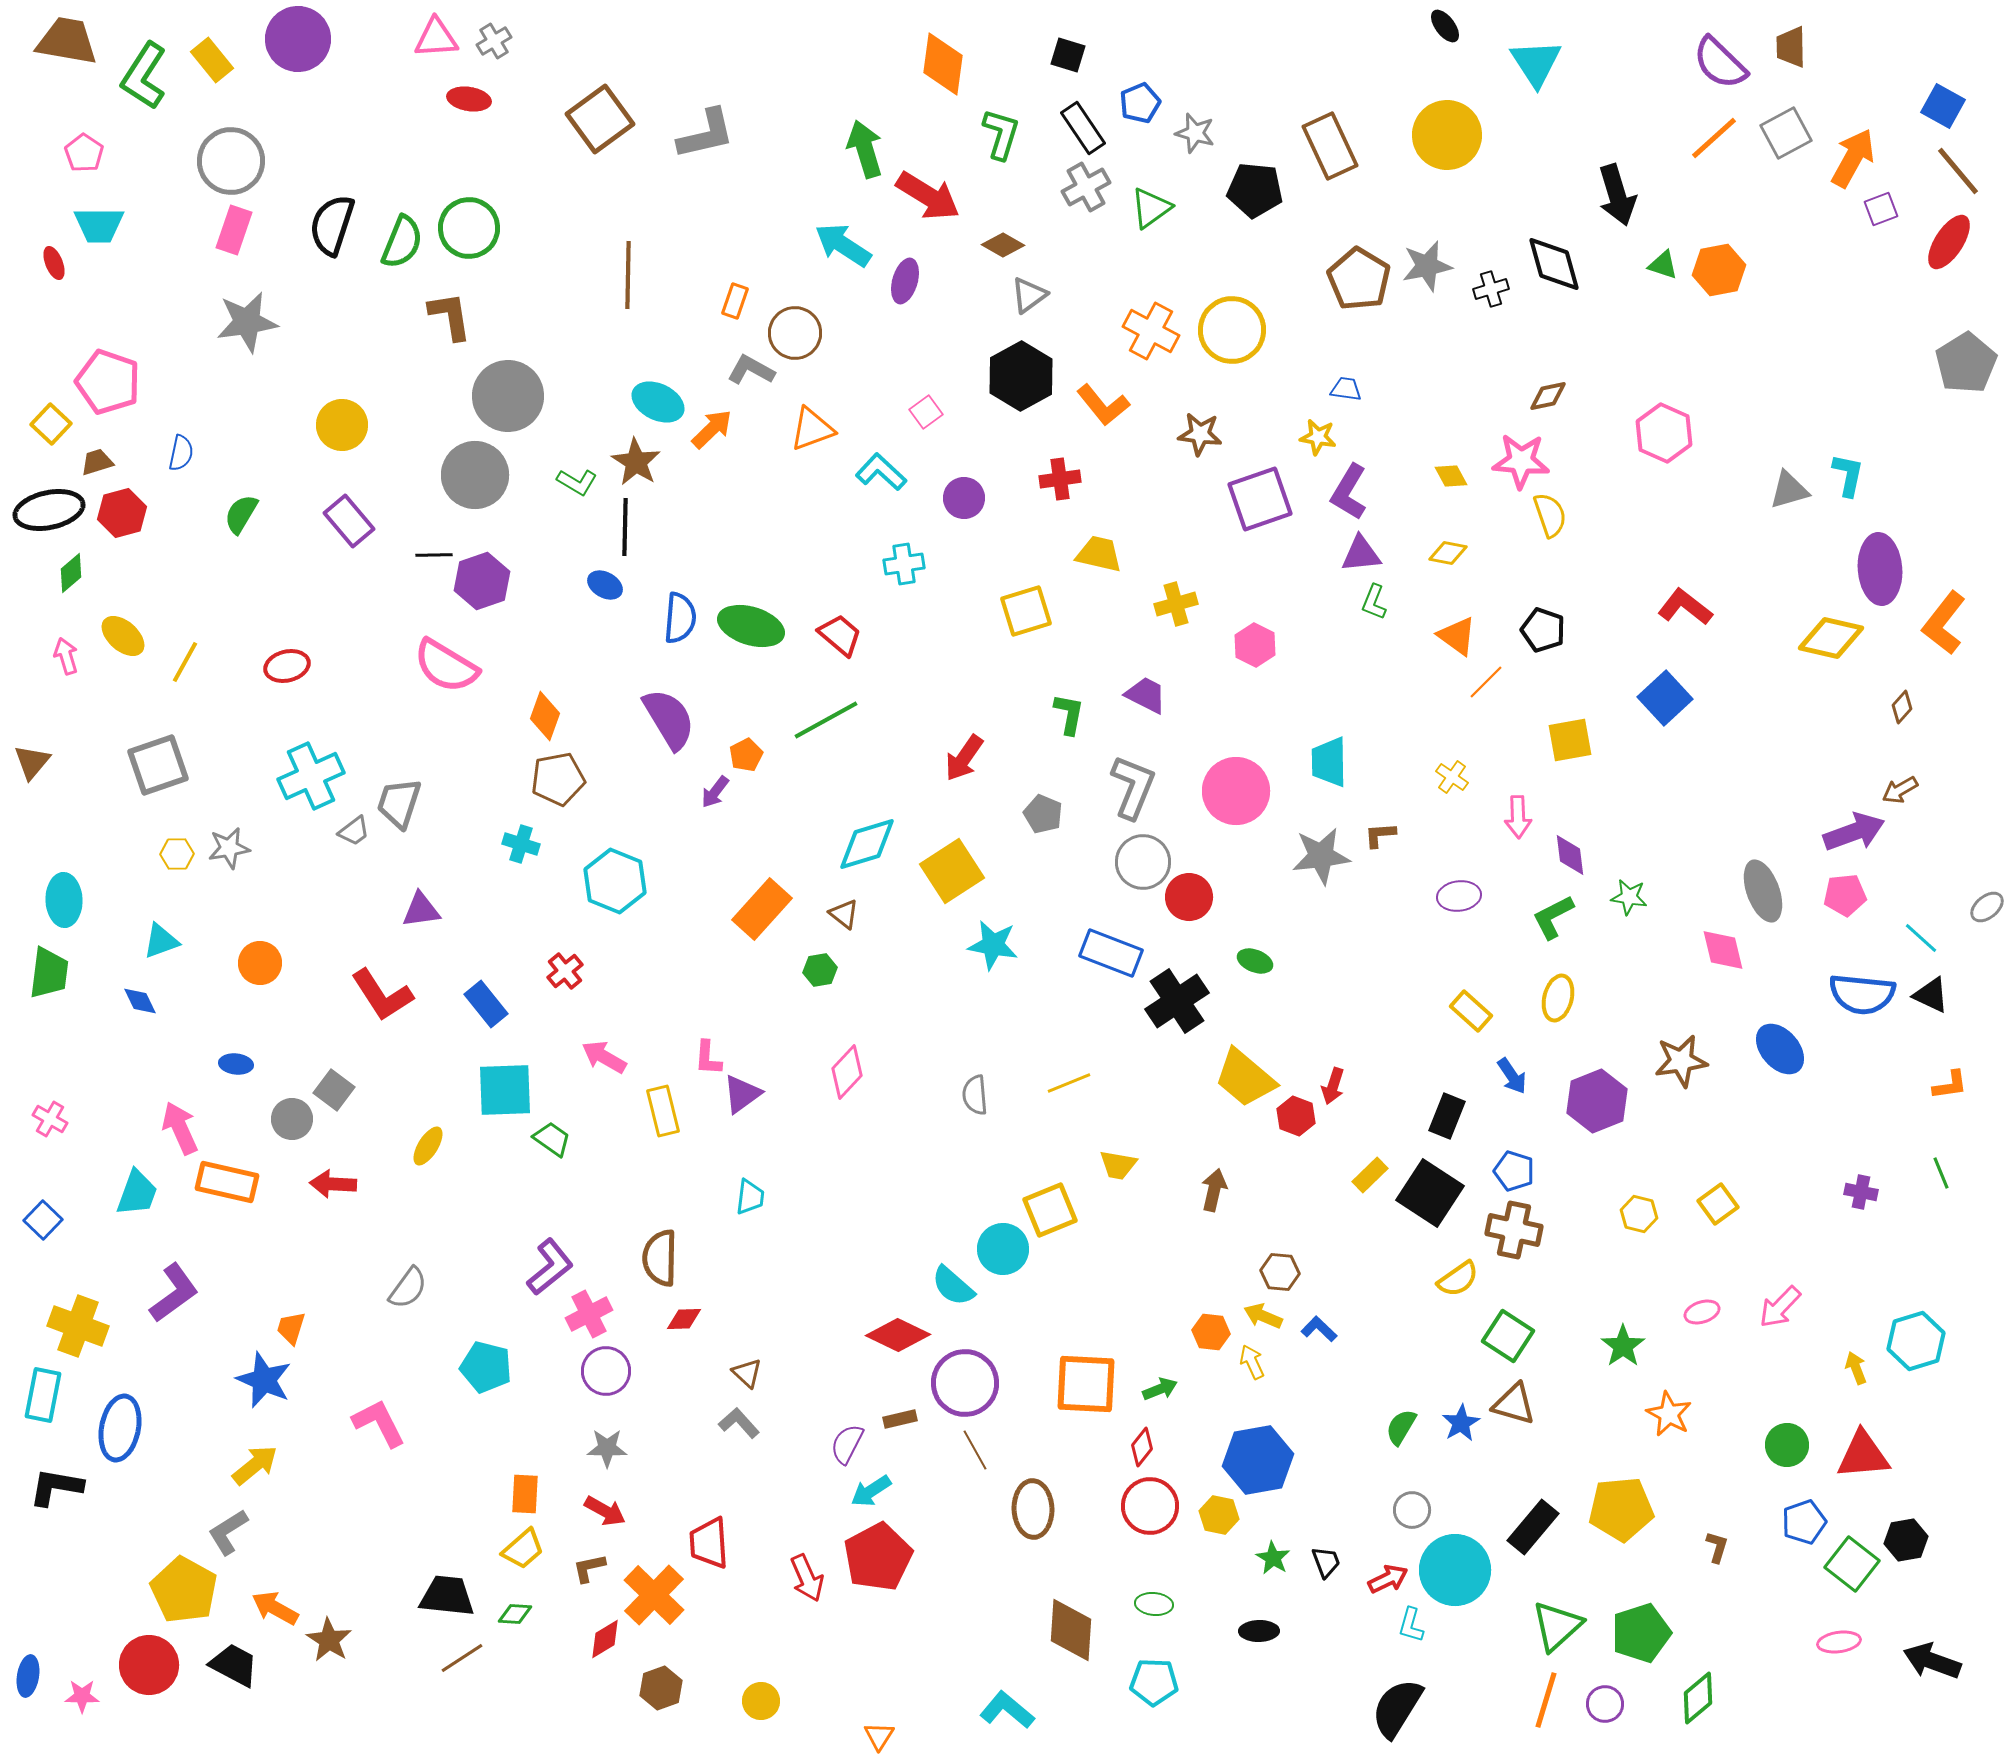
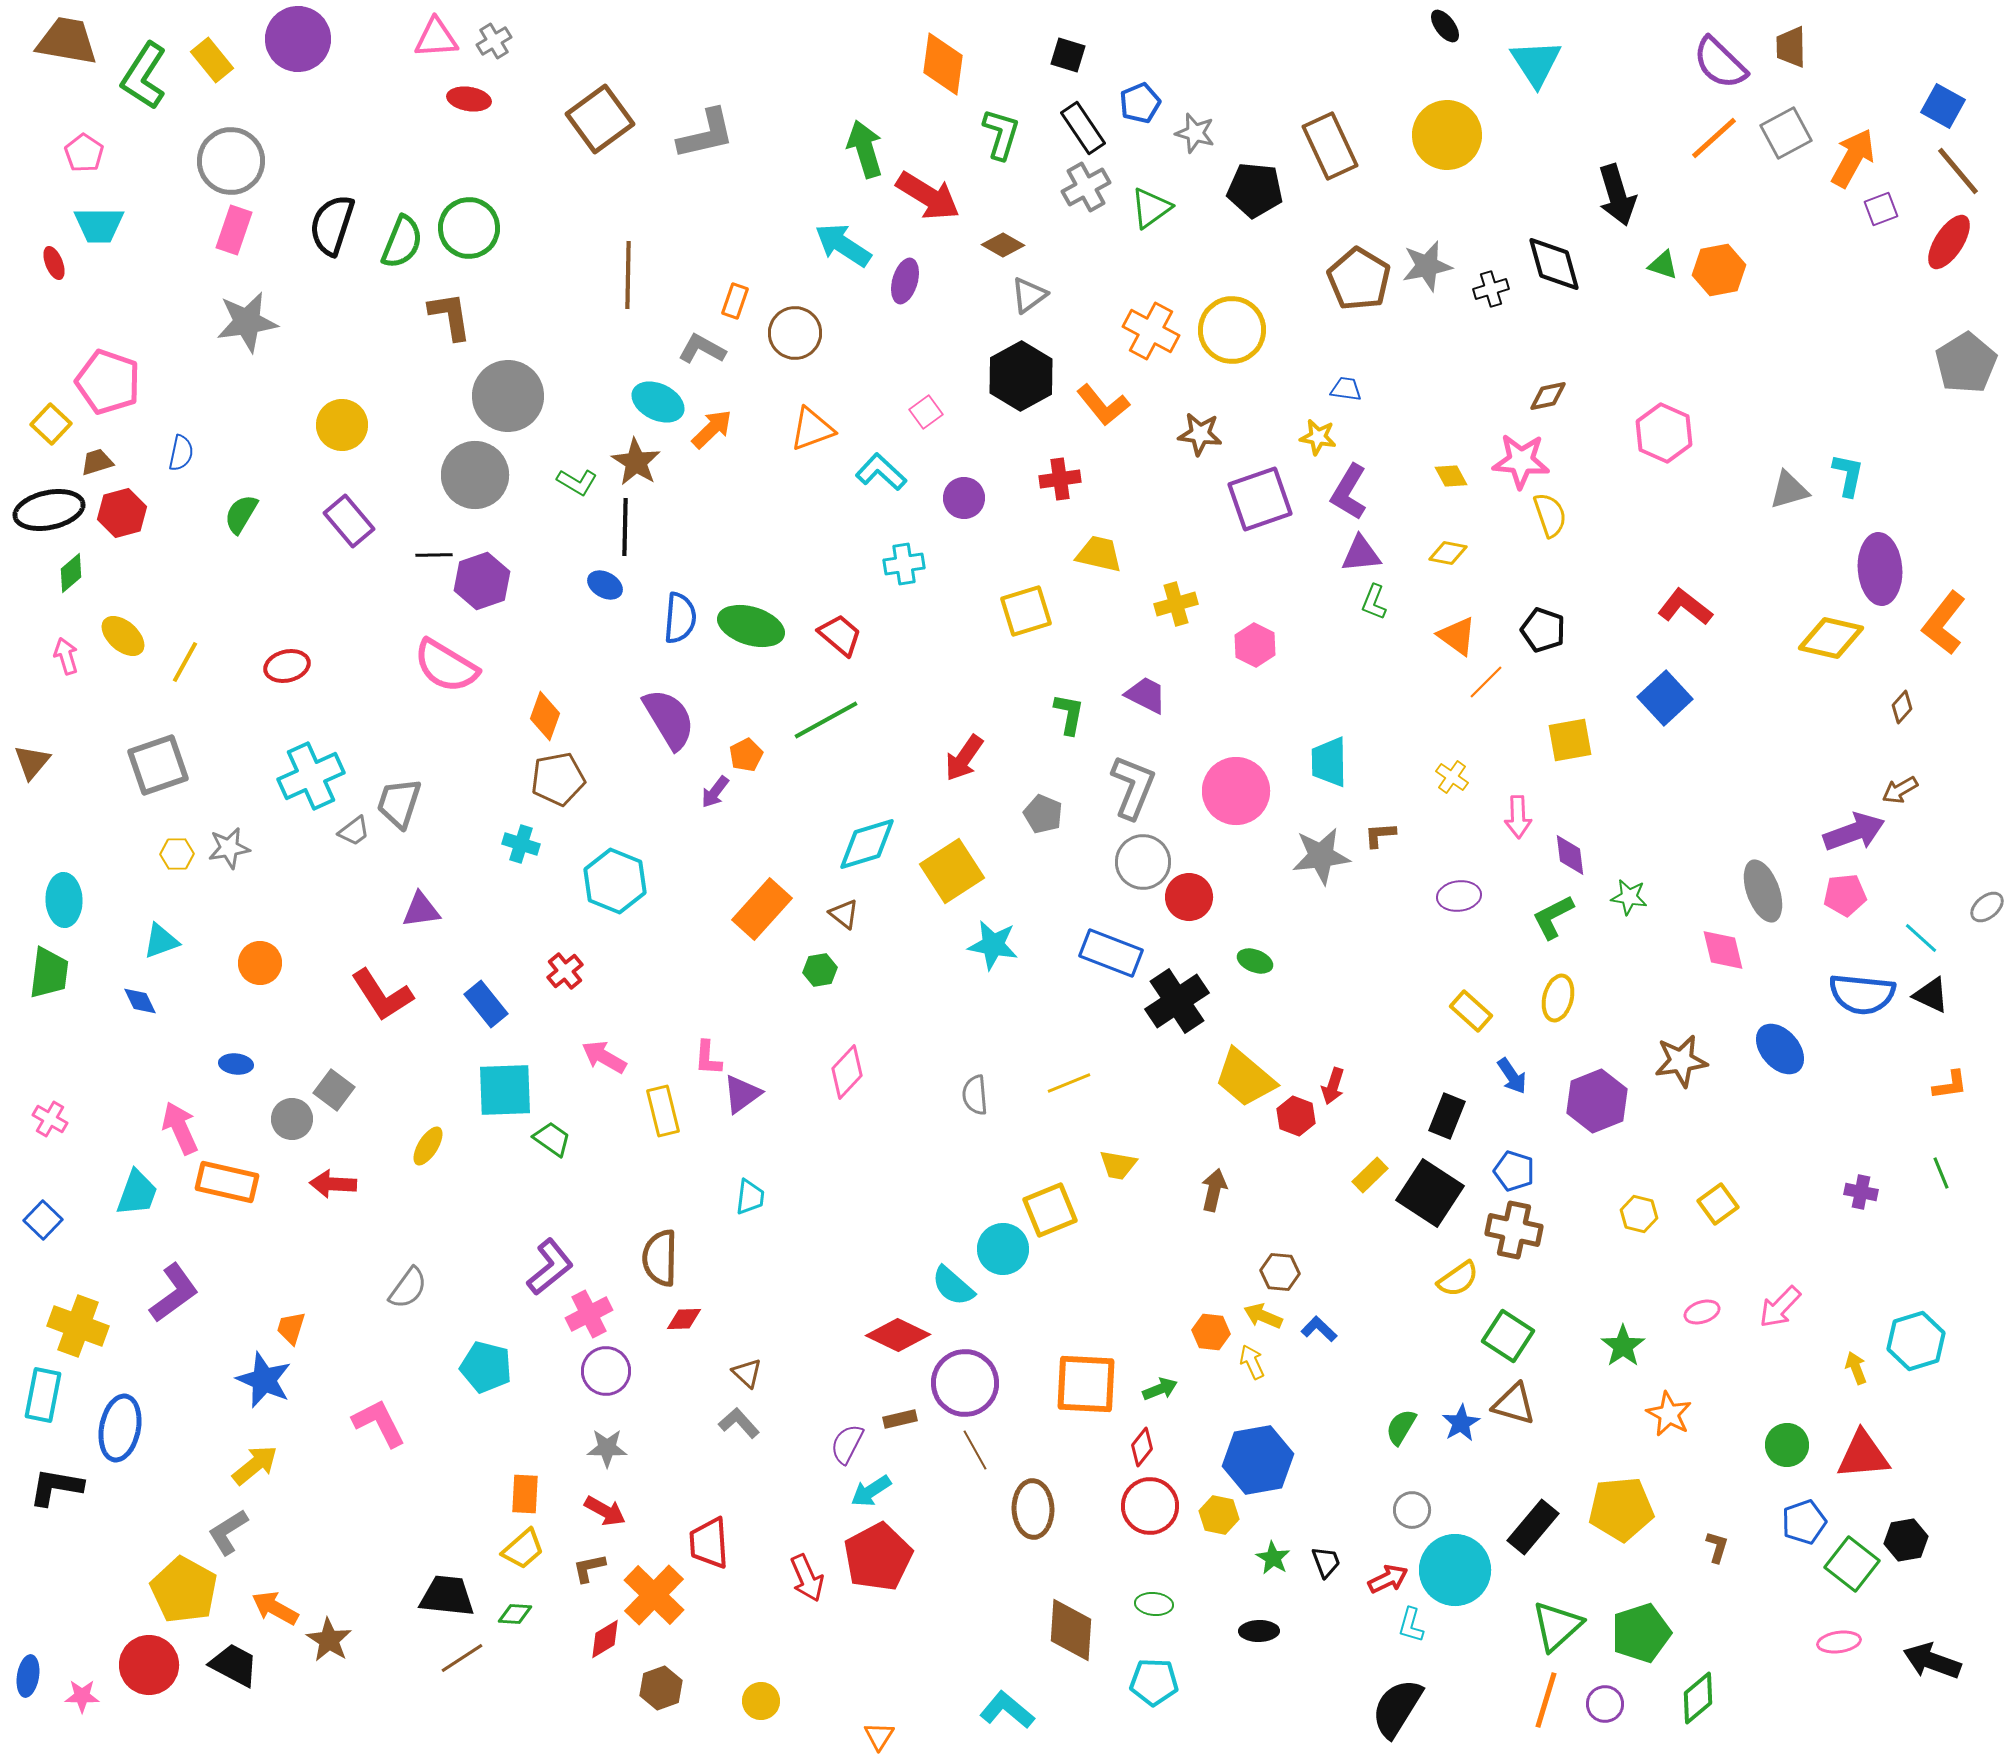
gray L-shape at (751, 370): moved 49 px left, 21 px up
